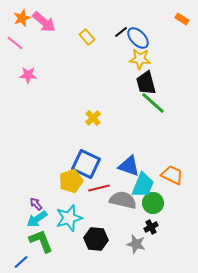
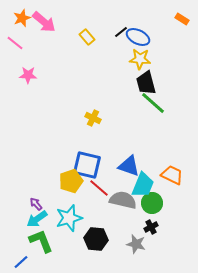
blue ellipse: moved 1 px up; rotated 20 degrees counterclockwise
yellow cross: rotated 21 degrees counterclockwise
blue square: moved 1 px right, 1 px down; rotated 12 degrees counterclockwise
red line: rotated 55 degrees clockwise
green circle: moved 1 px left
